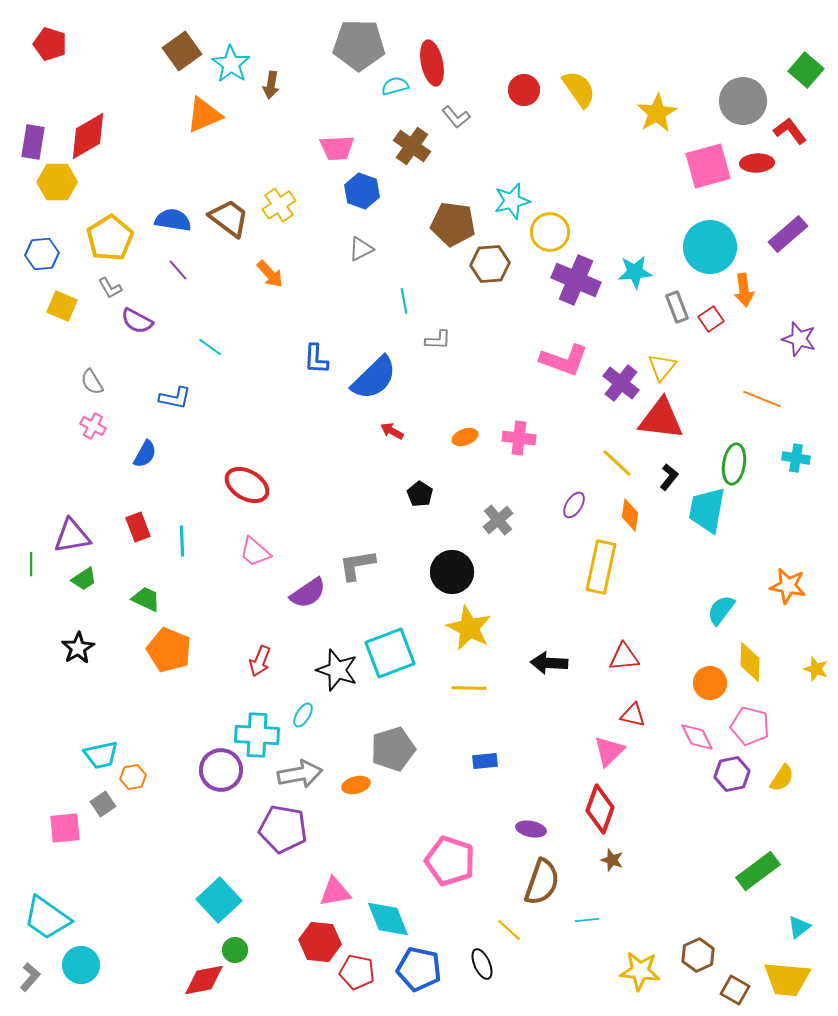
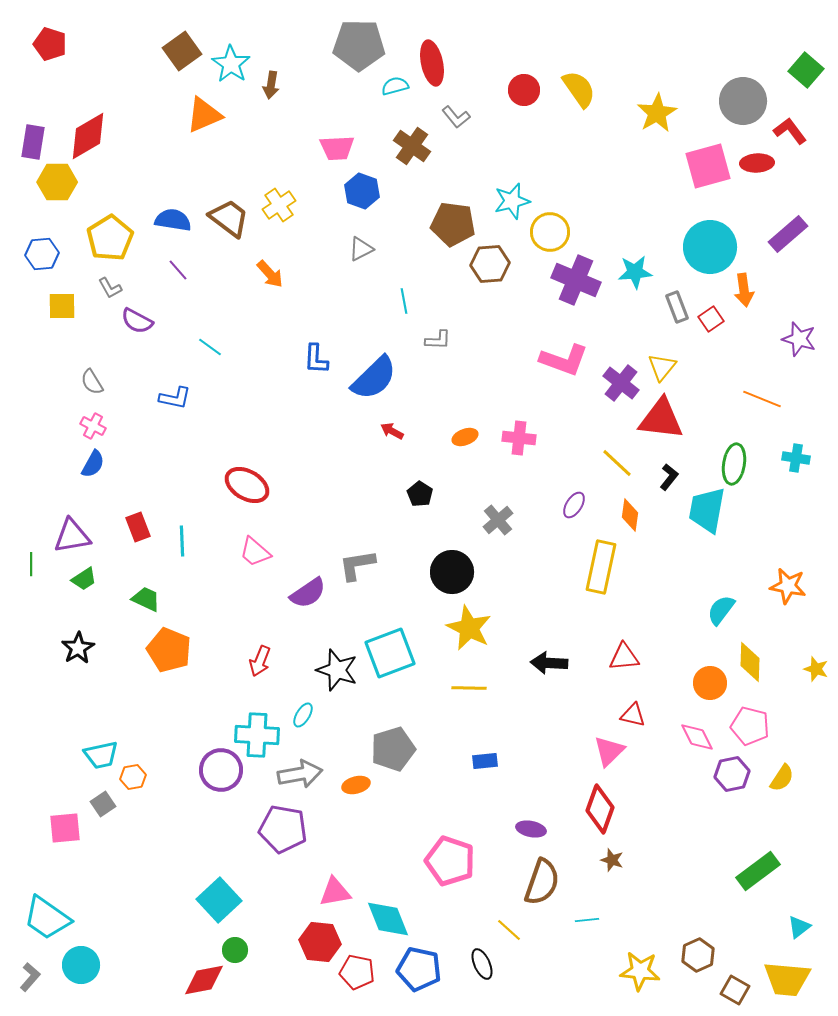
yellow square at (62, 306): rotated 24 degrees counterclockwise
blue semicircle at (145, 454): moved 52 px left, 10 px down
